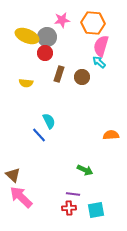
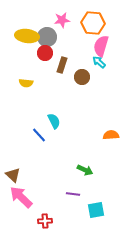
yellow ellipse: rotated 15 degrees counterclockwise
brown rectangle: moved 3 px right, 9 px up
cyan semicircle: moved 5 px right
red cross: moved 24 px left, 13 px down
